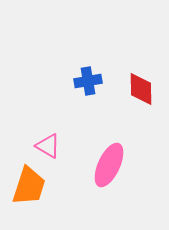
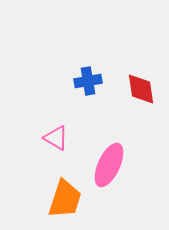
red diamond: rotated 8 degrees counterclockwise
pink triangle: moved 8 px right, 8 px up
orange trapezoid: moved 36 px right, 13 px down
